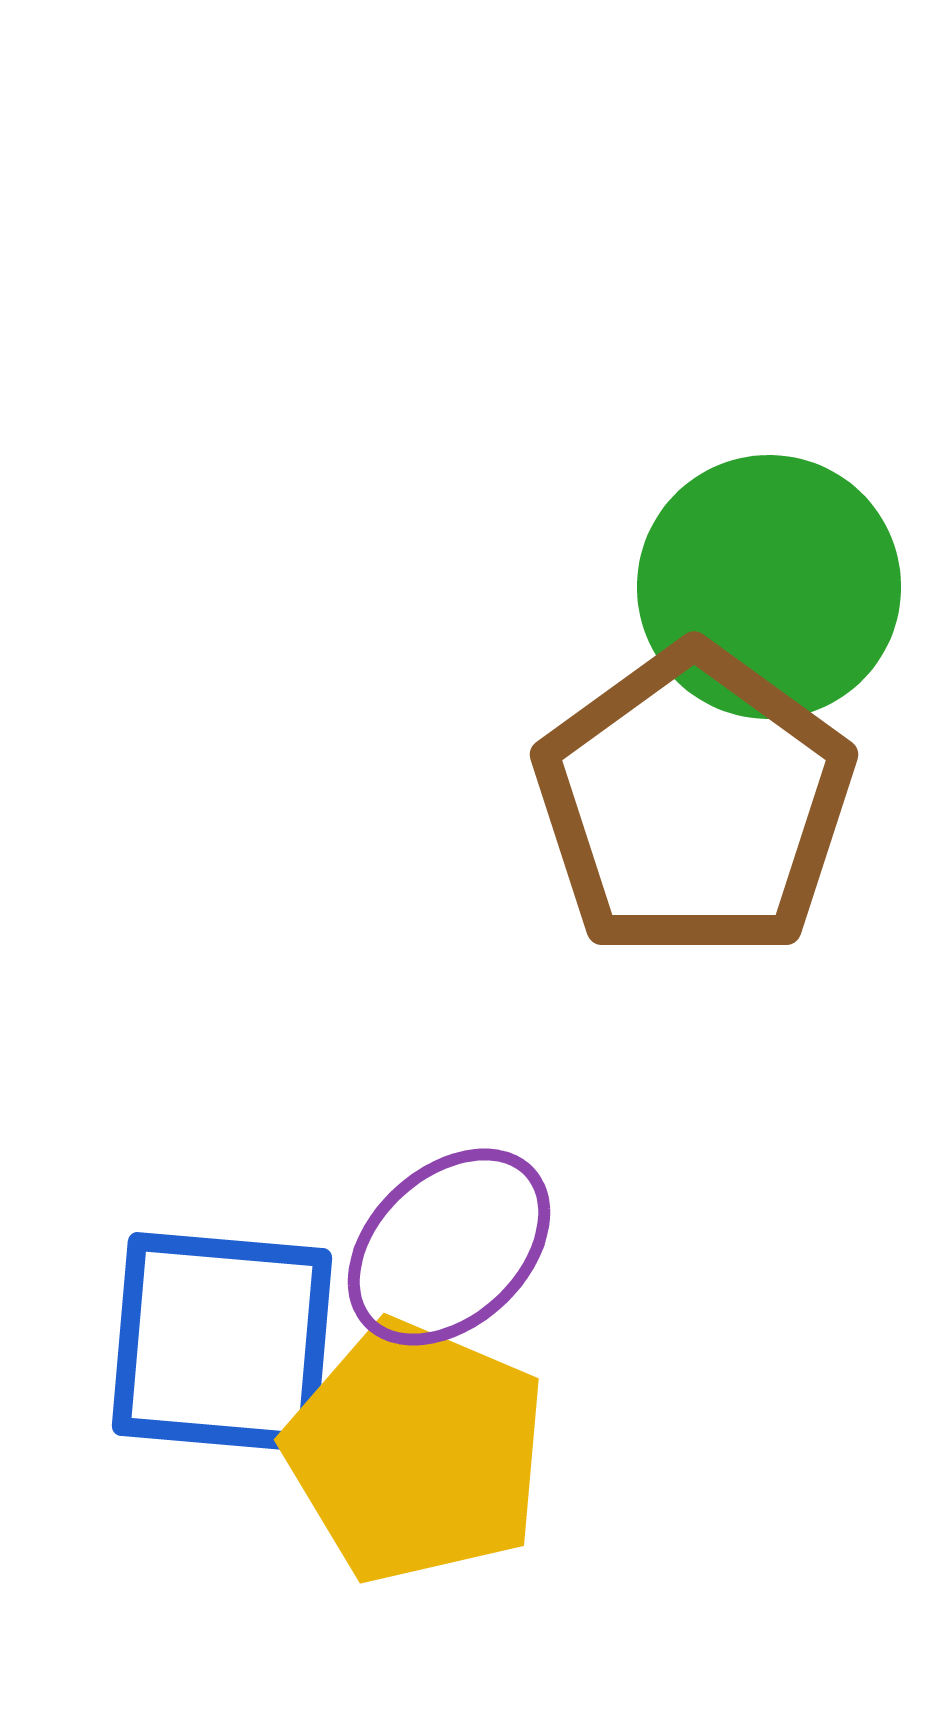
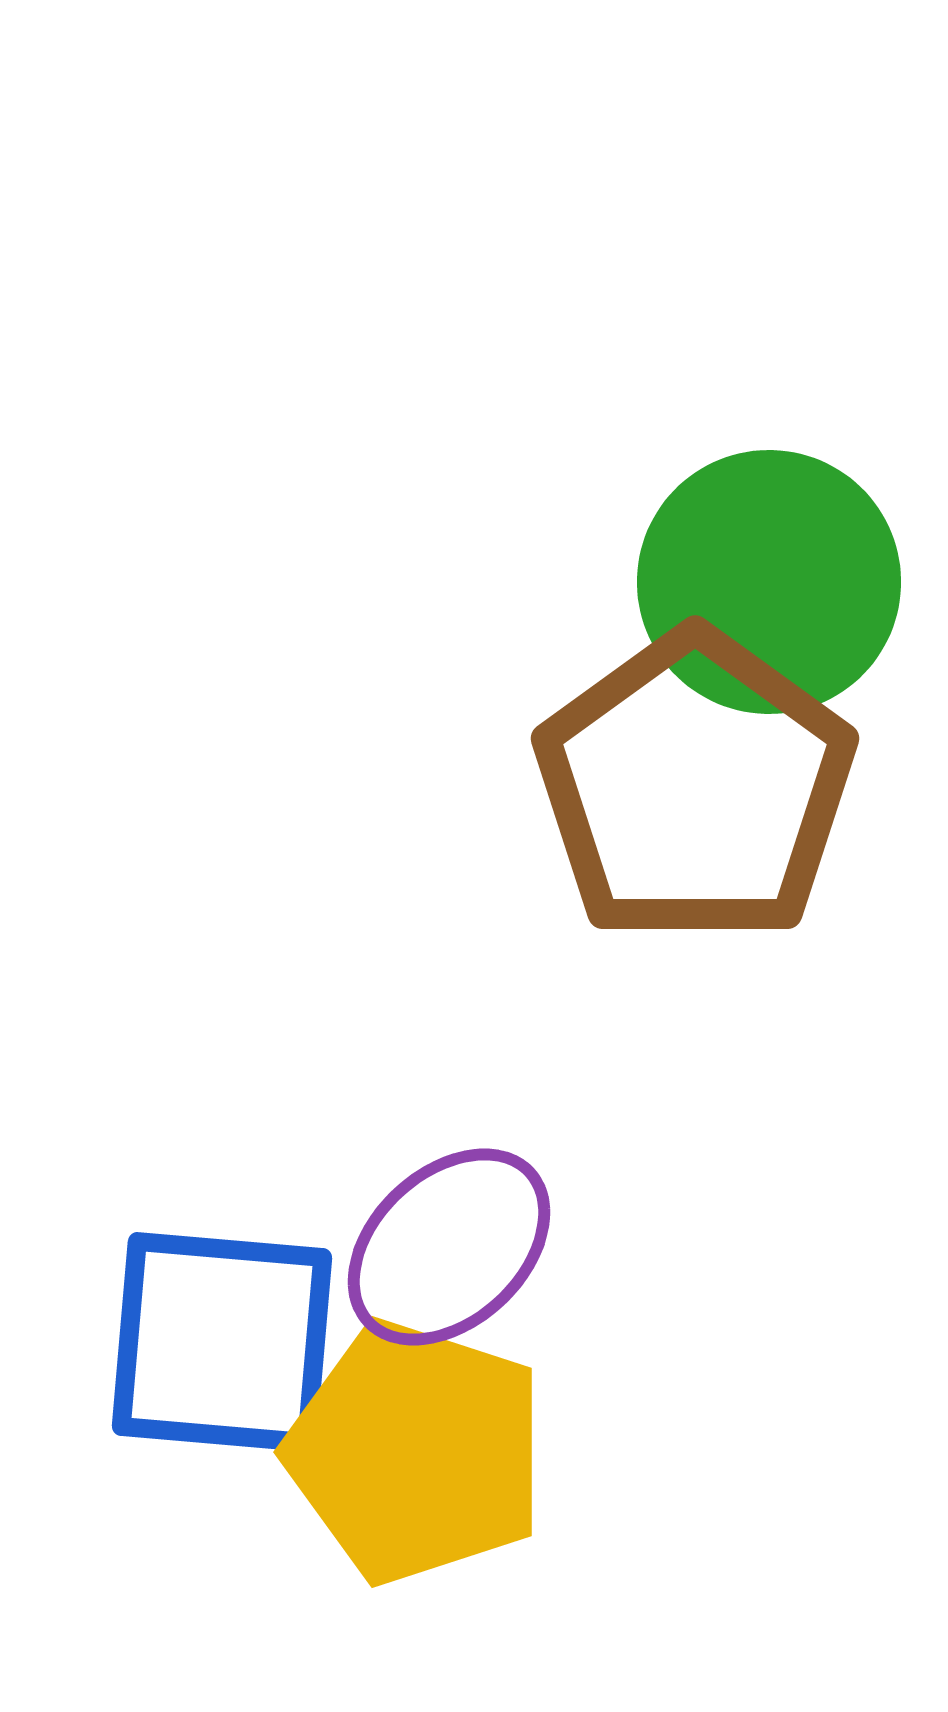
green circle: moved 5 px up
brown pentagon: moved 1 px right, 16 px up
yellow pentagon: rotated 5 degrees counterclockwise
